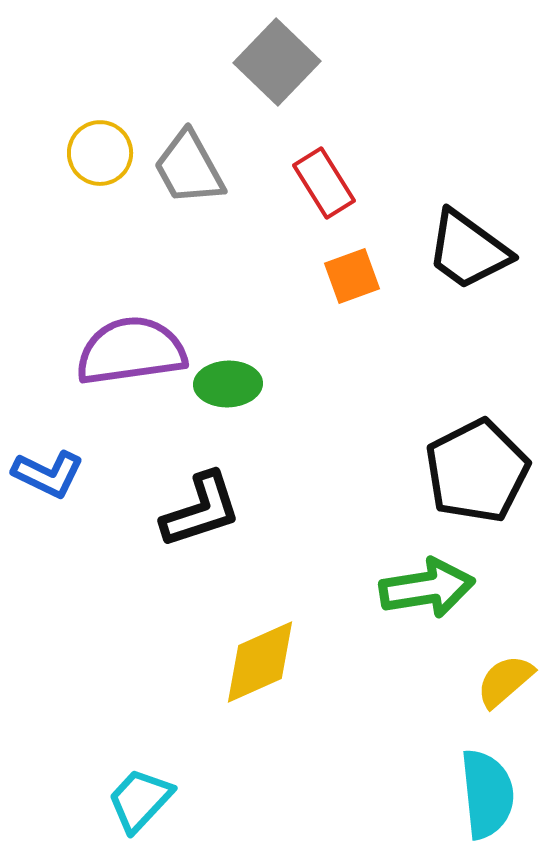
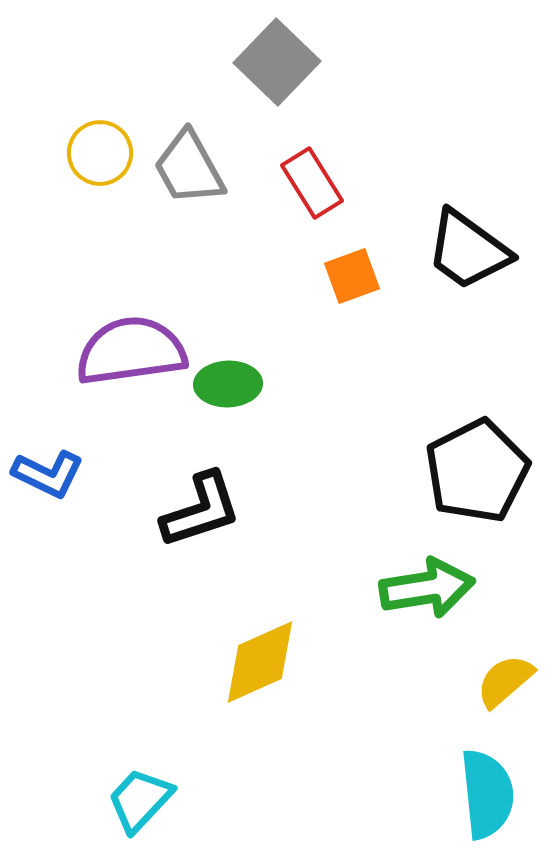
red rectangle: moved 12 px left
